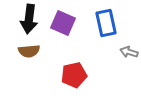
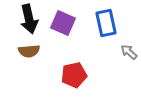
black arrow: rotated 20 degrees counterclockwise
gray arrow: rotated 24 degrees clockwise
